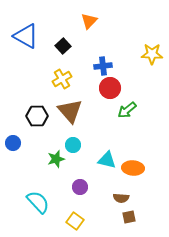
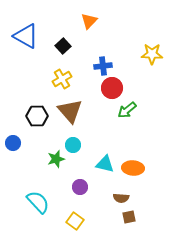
red circle: moved 2 px right
cyan triangle: moved 2 px left, 4 px down
